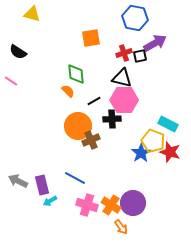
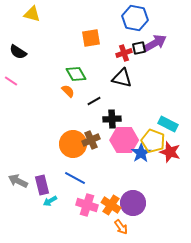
black square: moved 1 px left, 8 px up
green diamond: rotated 25 degrees counterclockwise
pink hexagon: moved 40 px down
orange circle: moved 5 px left, 18 px down
